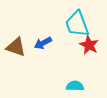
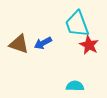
brown triangle: moved 3 px right, 3 px up
